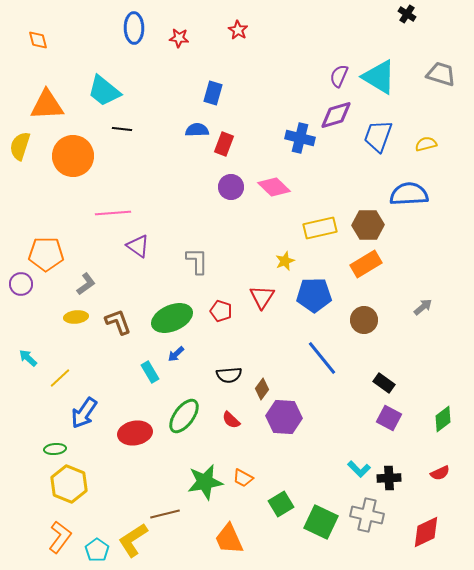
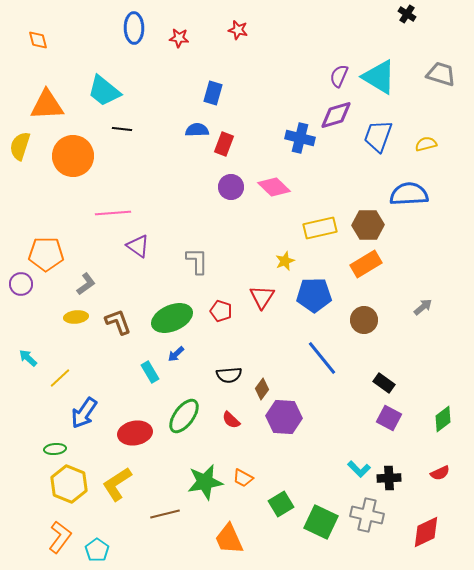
red star at (238, 30): rotated 18 degrees counterclockwise
yellow L-shape at (133, 540): moved 16 px left, 56 px up
